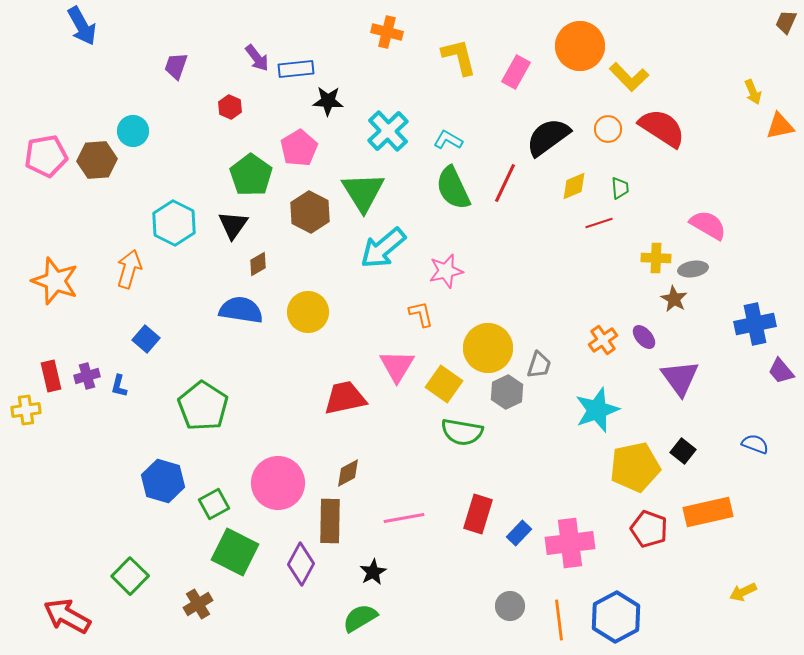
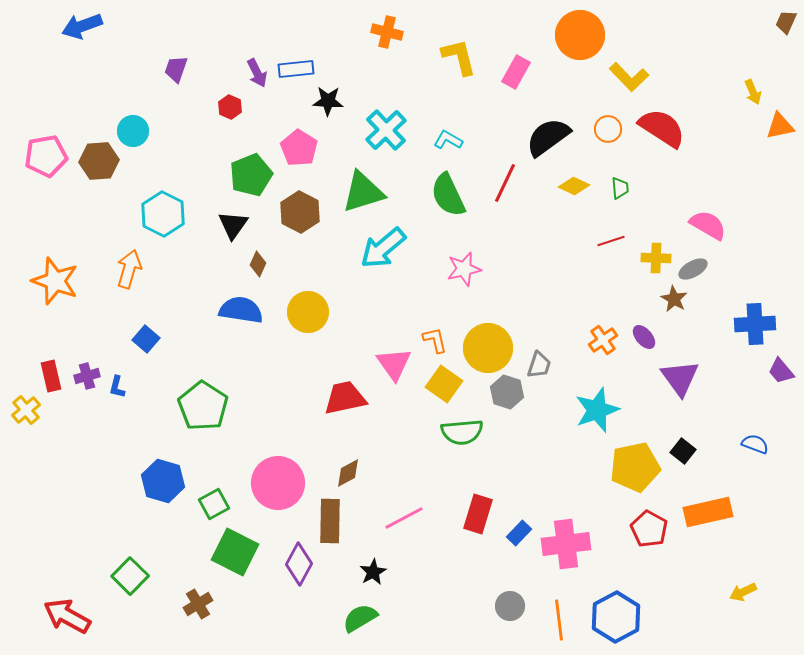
blue arrow at (82, 26): rotated 99 degrees clockwise
orange circle at (580, 46): moved 11 px up
purple arrow at (257, 58): moved 15 px down; rotated 12 degrees clockwise
purple trapezoid at (176, 66): moved 3 px down
cyan cross at (388, 131): moved 2 px left, 1 px up
pink pentagon at (299, 148): rotated 9 degrees counterclockwise
brown hexagon at (97, 160): moved 2 px right, 1 px down
green pentagon at (251, 175): rotated 15 degrees clockwise
yellow diamond at (574, 186): rotated 48 degrees clockwise
green semicircle at (453, 188): moved 5 px left, 7 px down
green triangle at (363, 192): rotated 45 degrees clockwise
brown hexagon at (310, 212): moved 10 px left
cyan hexagon at (174, 223): moved 11 px left, 9 px up
red line at (599, 223): moved 12 px right, 18 px down
brown diamond at (258, 264): rotated 35 degrees counterclockwise
gray ellipse at (693, 269): rotated 20 degrees counterclockwise
pink star at (446, 271): moved 18 px right, 2 px up
orange L-shape at (421, 314): moved 14 px right, 26 px down
blue cross at (755, 324): rotated 9 degrees clockwise
pink triangle at (397, 366): moved 3 px left, 2 px up; rotated 6 degrees counterclockwise
blue L-shape at (119, 386): moved 2 px left, 1 px down
gray hexagon at (507, 392): rotated 16 degrees counterclockwise
yellow cross at (26, 410): rotated 32 degrees counterclockwise
green semicircle at (462, 432): rotated 15 degrees counterclockwise
pink line at (404, 518): rotated 18 degrees counterclockwise
red pentagon at (649, 529): rotated 9 degrees clockwise
pink cross at (570, 543): moved 4 px left, 1 px down
purple diamond at (301, 564): moved 2 px left
